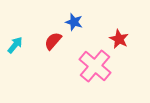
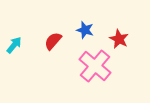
blue star: moved 11 px right, 8 px down
cyan arrow: moved 1 px left
